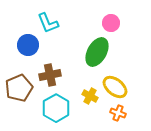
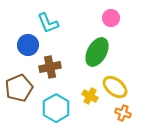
pink circle: moved 5 px up
brown cross: moved 8 px up
orange cross: moved 5 px right
